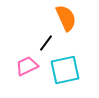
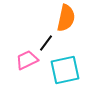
orange semicircle: rotated 36 degrees clockwise
pink trapezoid: moved 6 px up
